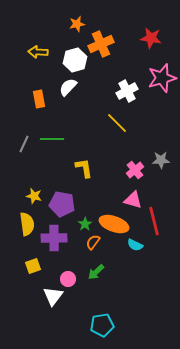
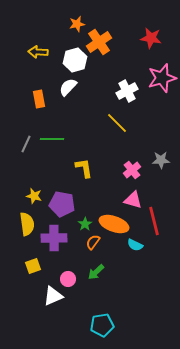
orange cross: moved 2 px left, 2 px up; rotated 10 degrees counterclockwise
gray line: moved 2 px right
pink cross: moved 3 px left
white triangle: rotated 30 degrees clockwise
